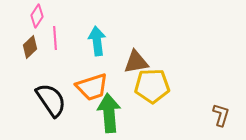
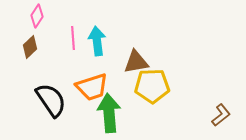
pink line: moved 18 px right
brown L-shape: rotated 35 degrees clockwise
